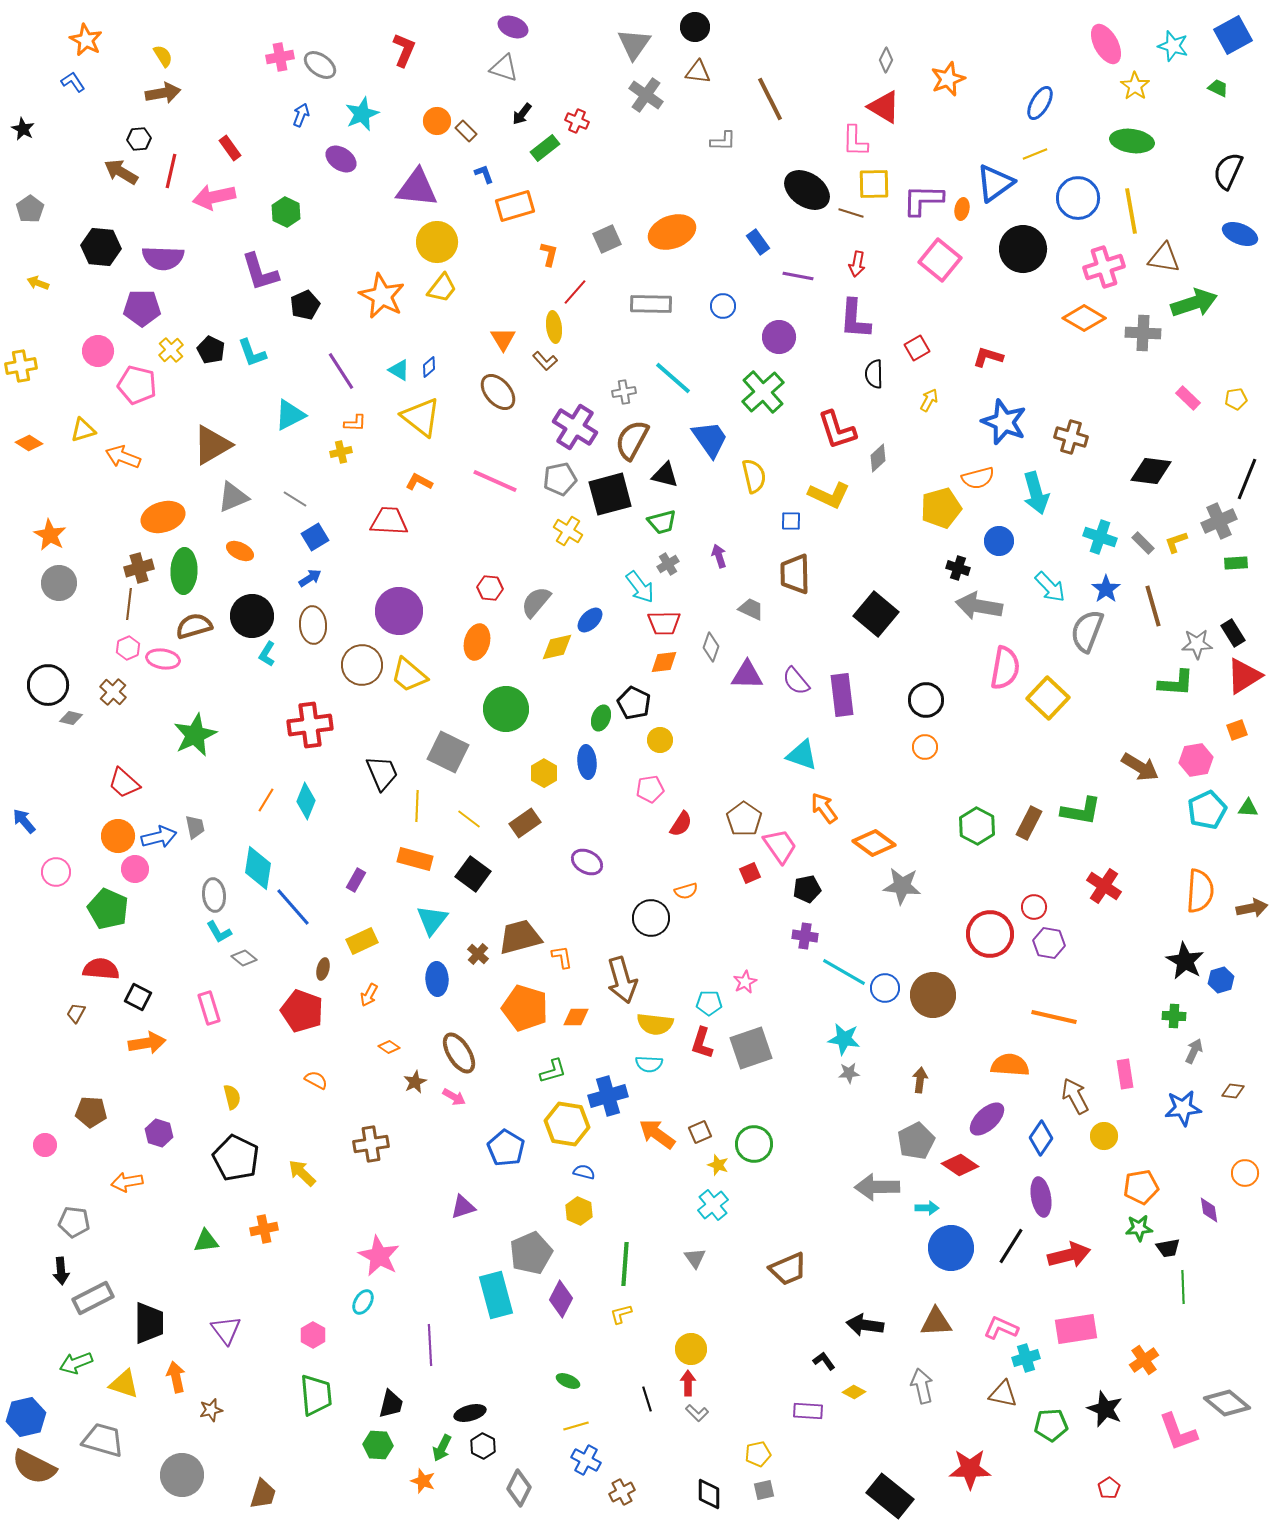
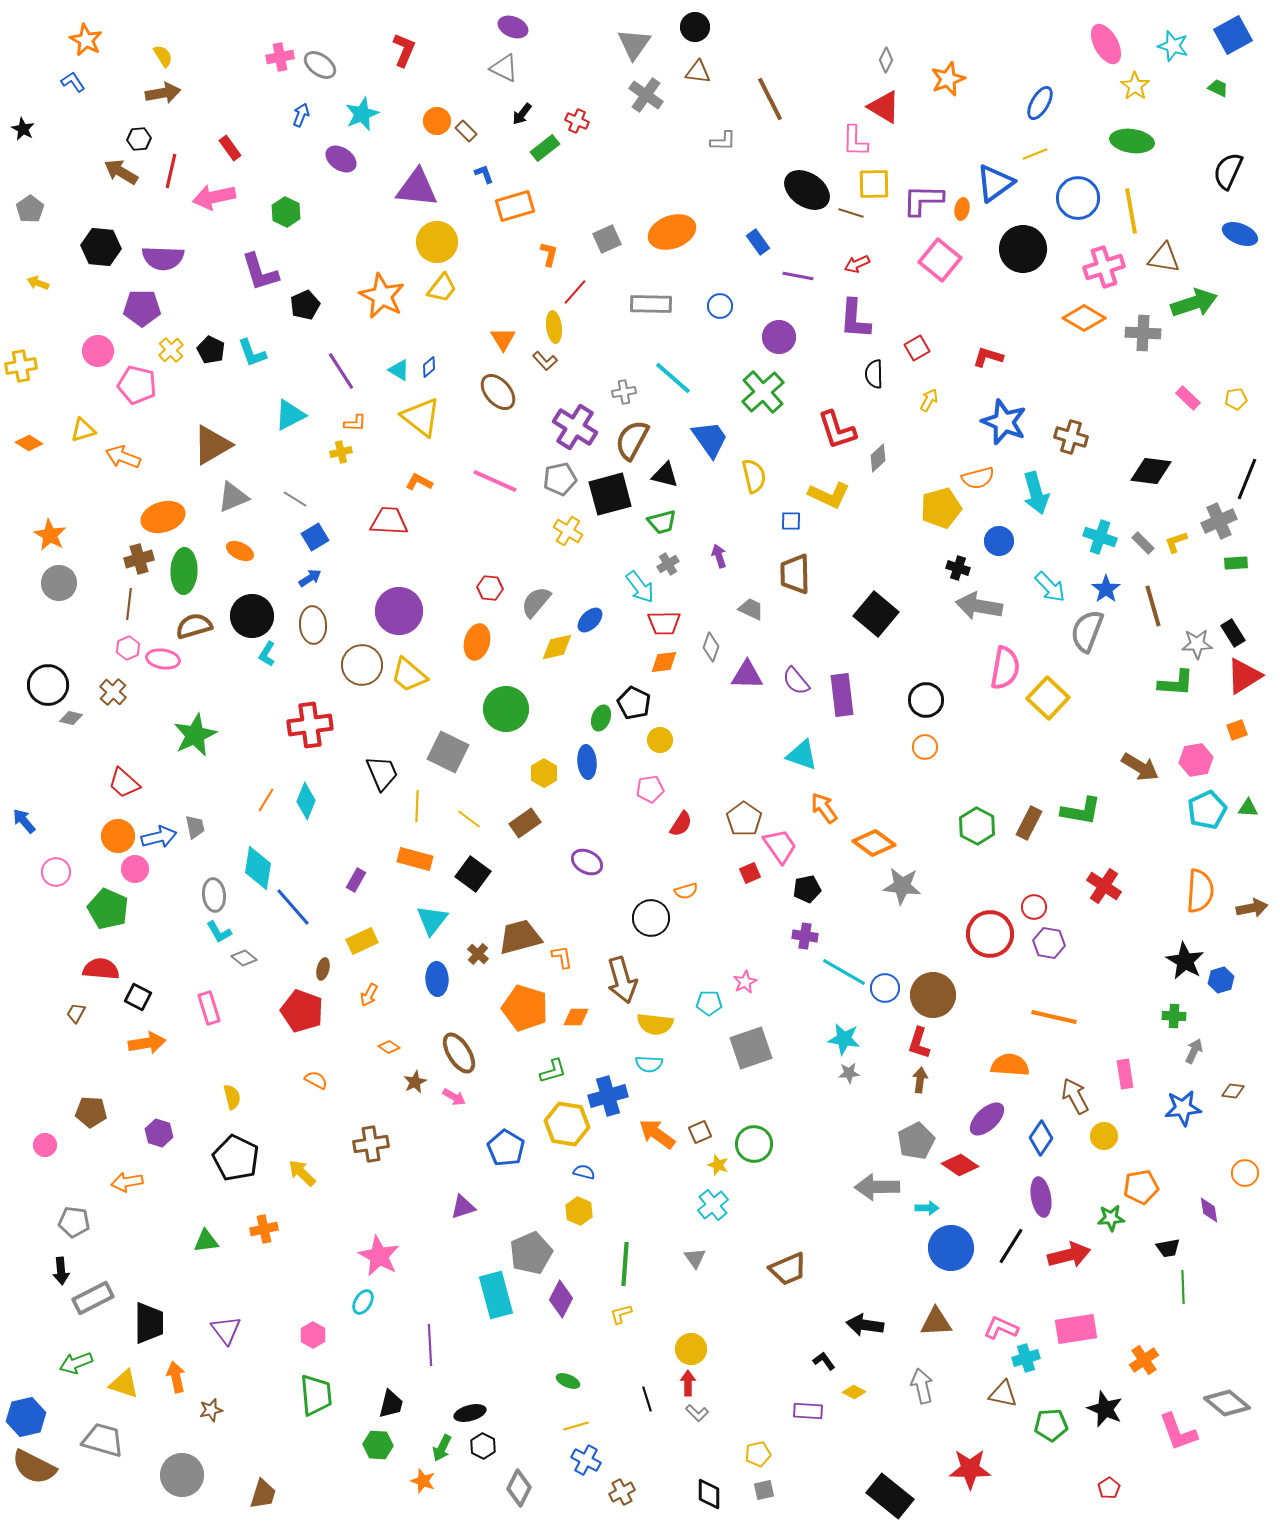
gray triangle at (504, 68): rotated 8 degrees clockwise
red arrow at (857, 264): rotated 55 degrees clockwise
blue circle at (723, 306): moved 3 px left
brown cross at (139, 568): moved 9 px up
red L-shape at (702, 1043): moved 217 px right
green star at (1139, 1228): moved 28 px left, 10 px up
